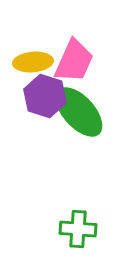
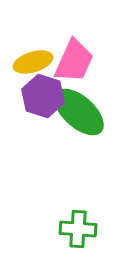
yellow ellipse: rotated 12 degrees counterclockwise
purple hexagon: moved 2 px left
green ellipse: rotated 6 degrees counterclockwise
